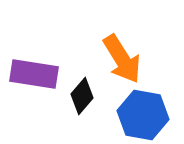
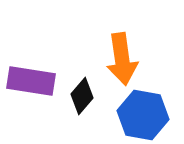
orange arrow: rotated 24 degrees clockwise
purple rectangle: moved 3 px left, 7 px down
